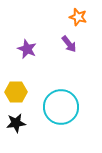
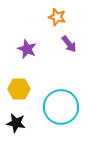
orange star: moved 21 px left
yellow hexagon: moved 3 px right, 3 px up
black star: rotated 18 degrees clockwise
